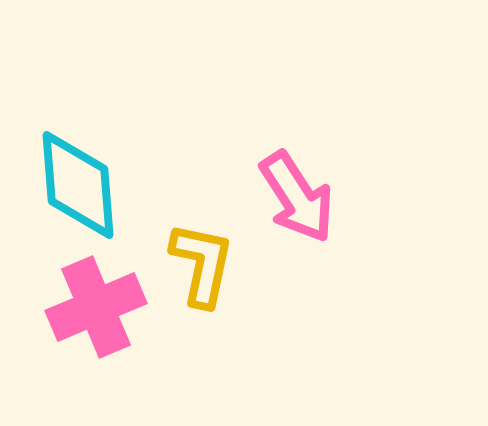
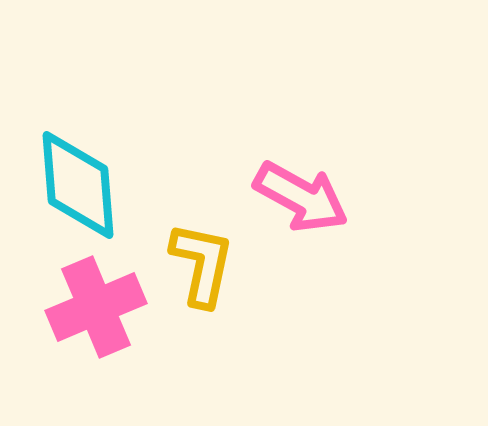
pink arrow: moved 4 px right; rotated 28 degrees counterclockwise
